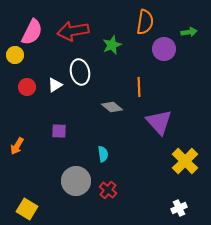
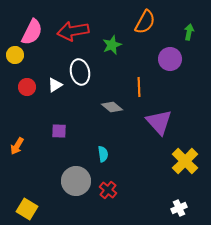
orange semicircle: rotated 20 degrees clockwise
green arrow: rotated 70 degrees counterclockwise
purple circle: moved 6 px right, 10 px down
